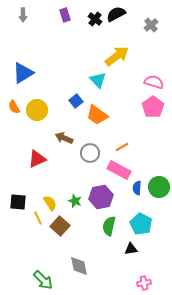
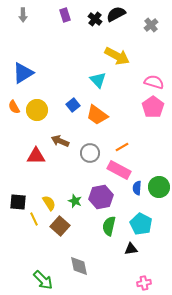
yellow arrow: rotated 65 degrees clockwise
blue square: moved 3 px left, 4 px down
brown arrow: moved 4 px left, 3 px down
red triangle: moved 1 px left, 3 px up; rotated 24 degrees clockwise
yellow semicircle: moved 1 px left
yellow line: moved 4 px left, 1 px down
